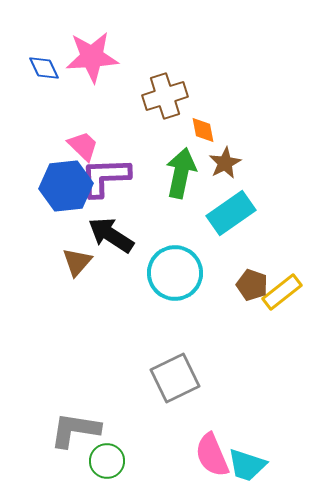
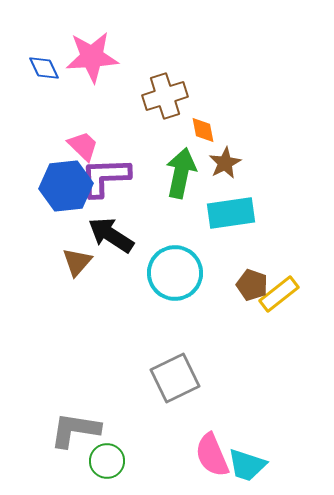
cyan rectangle: rotated 27 degrees clockwise
yellow rectangle: moved 3 px left, 2 px down
